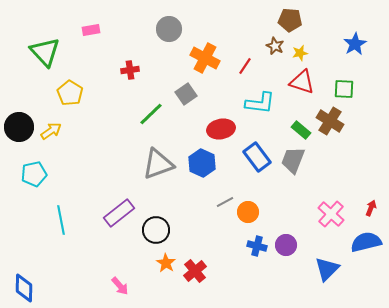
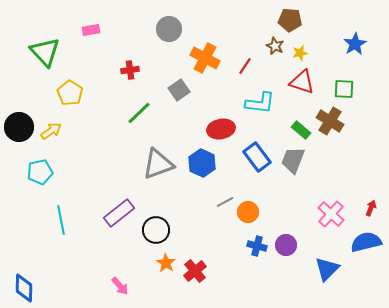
gray square at (186, 94): moved 7 px left, 4 px up
green line at (151, 114): moved 12 px left, 1 px up
cyan pentagon at (34, 174): moved 6 px right, 2 px up
